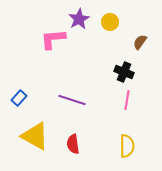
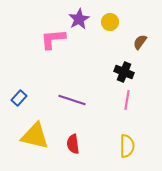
yellow triangle: rotated 16 degrees counterclockwise
